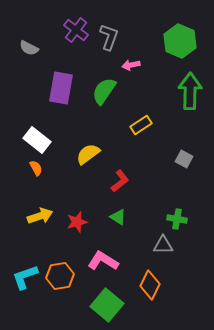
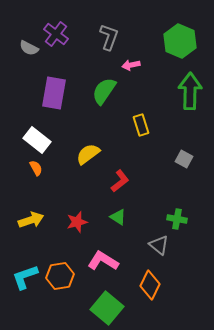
purple cross: moved 20 px left, 4 px down
purple rectangle: moved 7 px left, 5 px down
yellow rectangle: rotated 75 degrees counterclockwise
yellow arrow: moved 9 px left, 4 px down
gray triangle: moved 4 px left; rotated 40 degrees clockwise
green square: moved 3 px down
